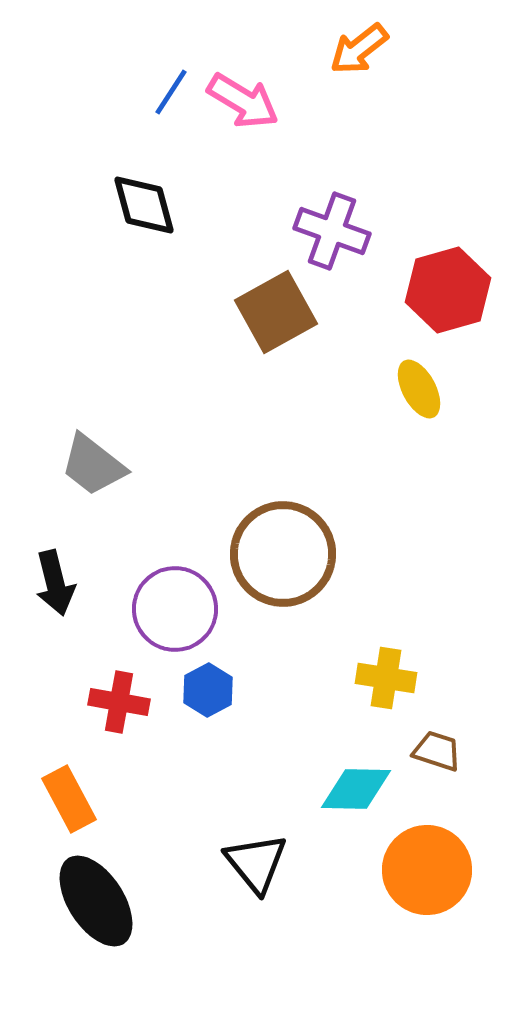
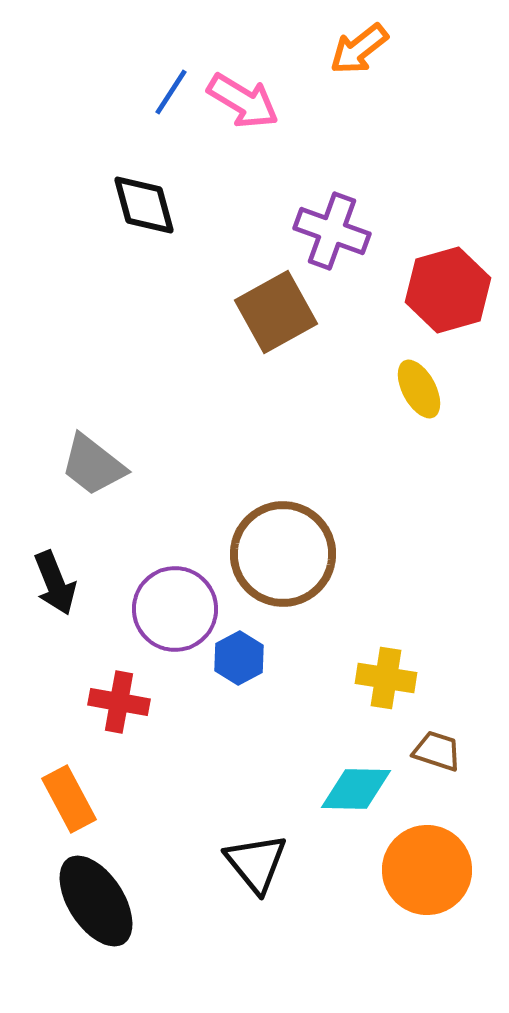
black arrow: rotated 8 degrees counterclockwise
blue hexagon: moved 31 px right, 32 px up
